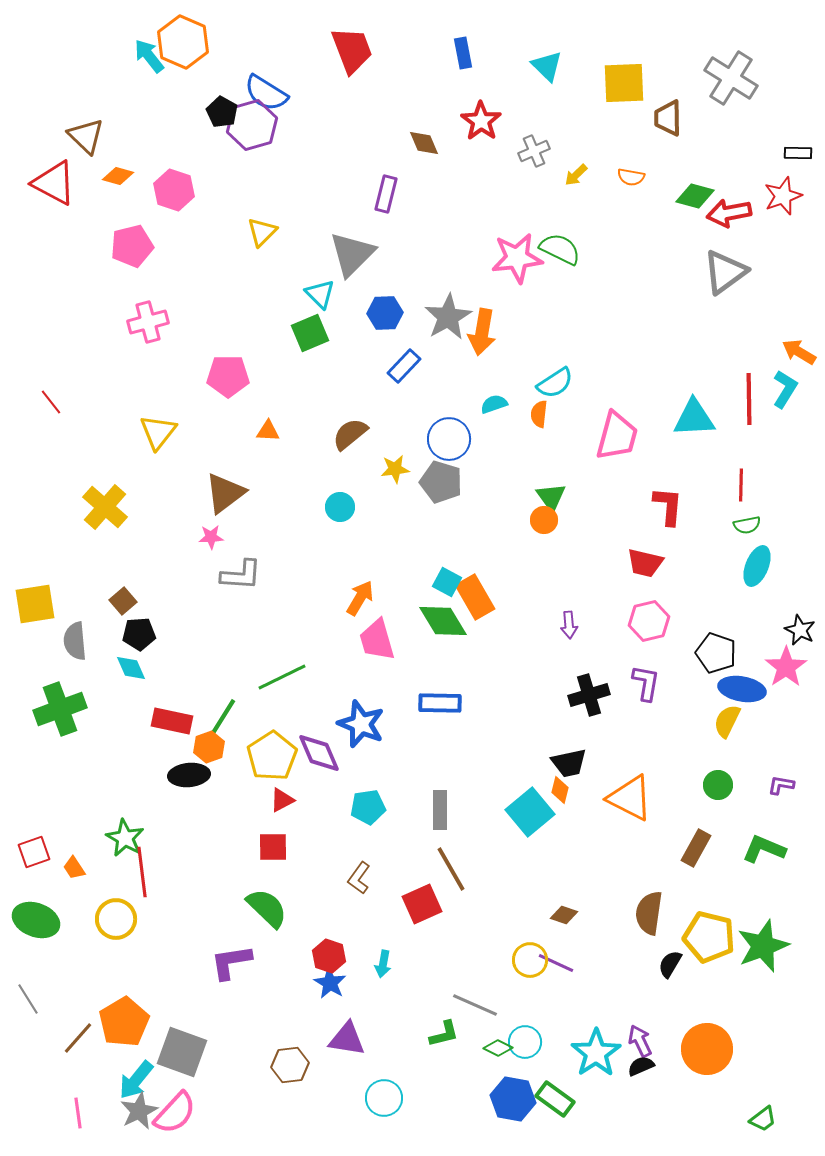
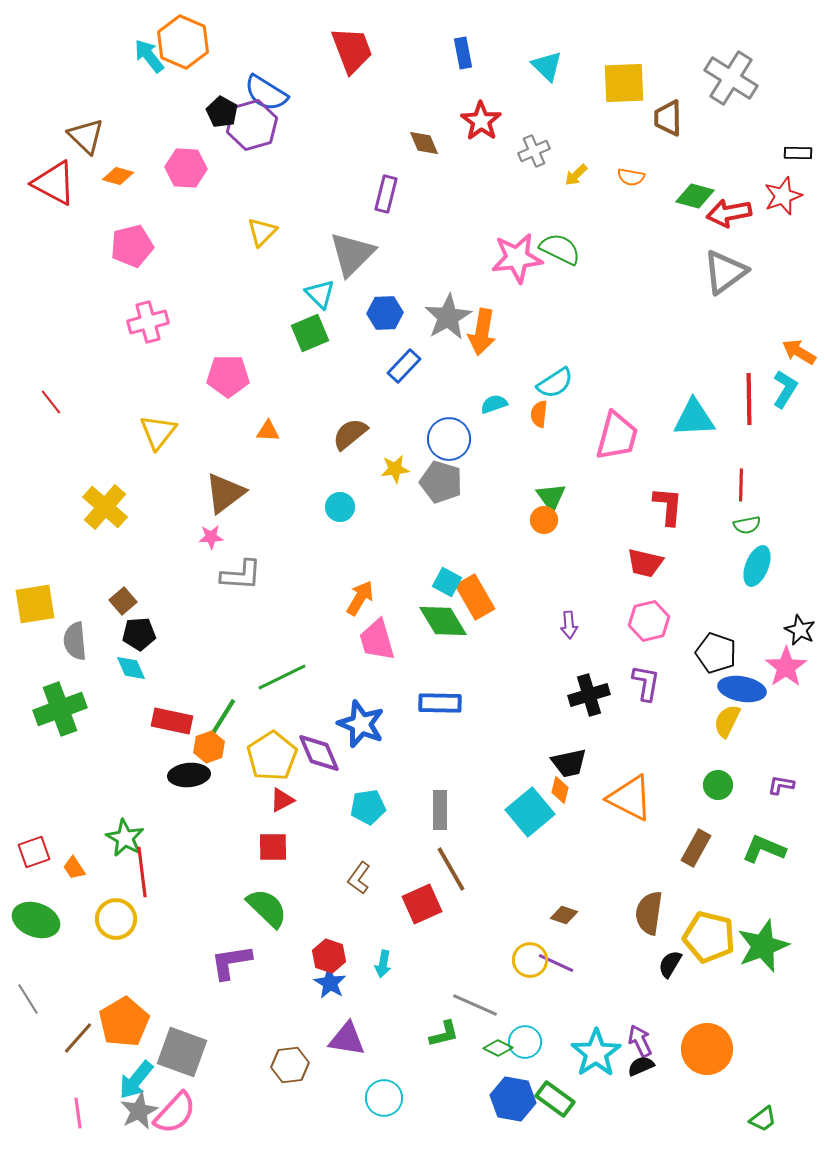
pink hexagon at (174, 190): moved 12 px right, 22 px up; rotated 15 degrees counterclockwise
